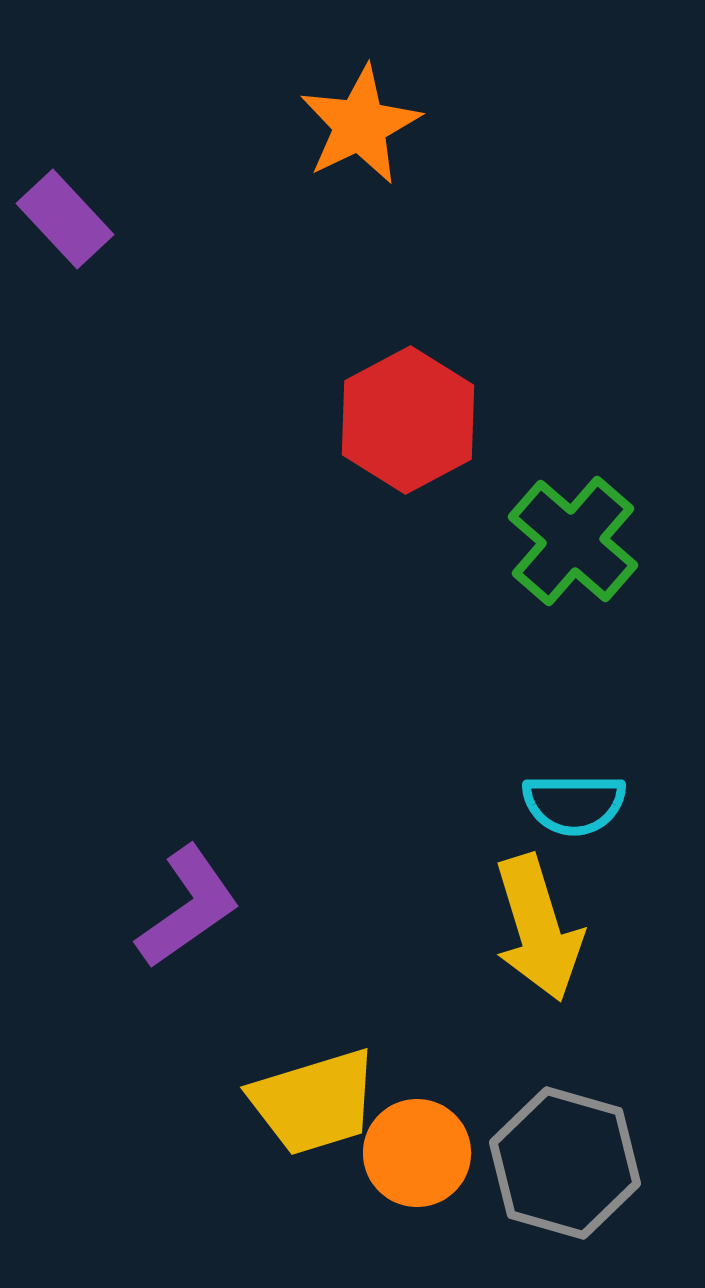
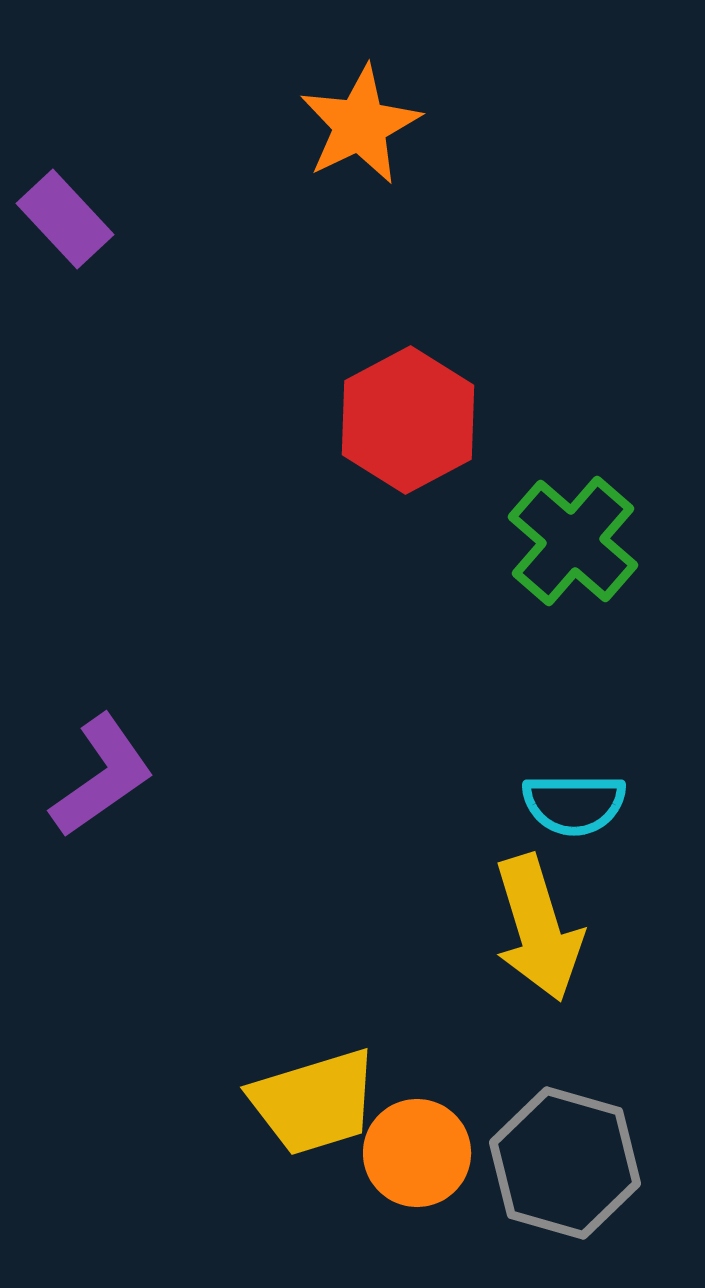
purple L-shape: moved 86 px left, 131 px up
